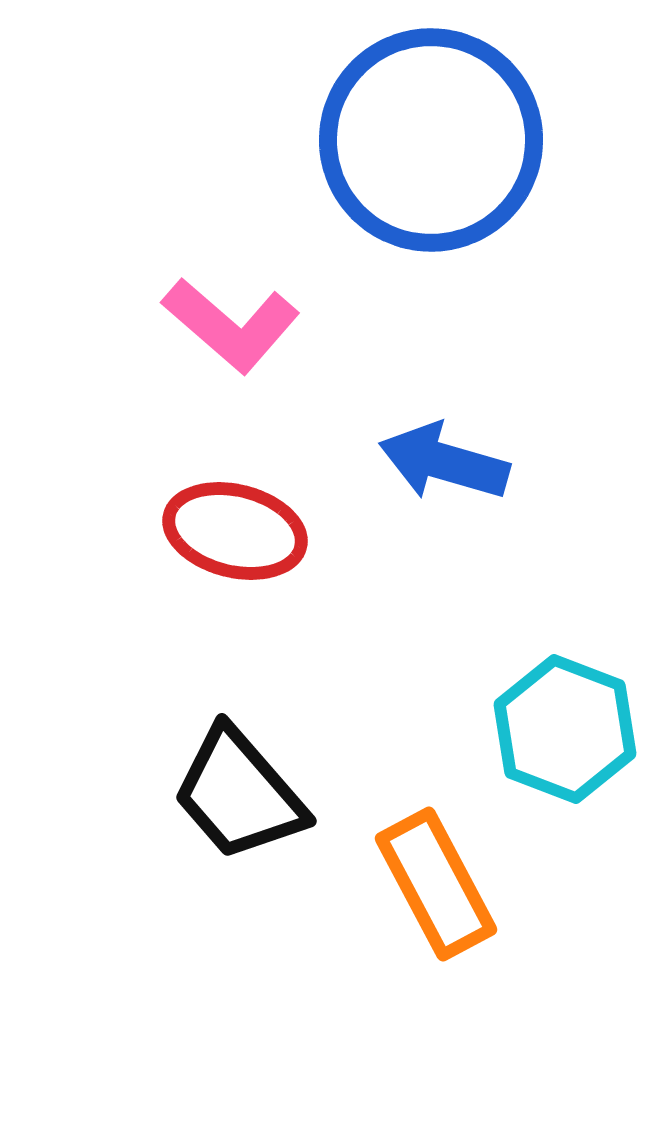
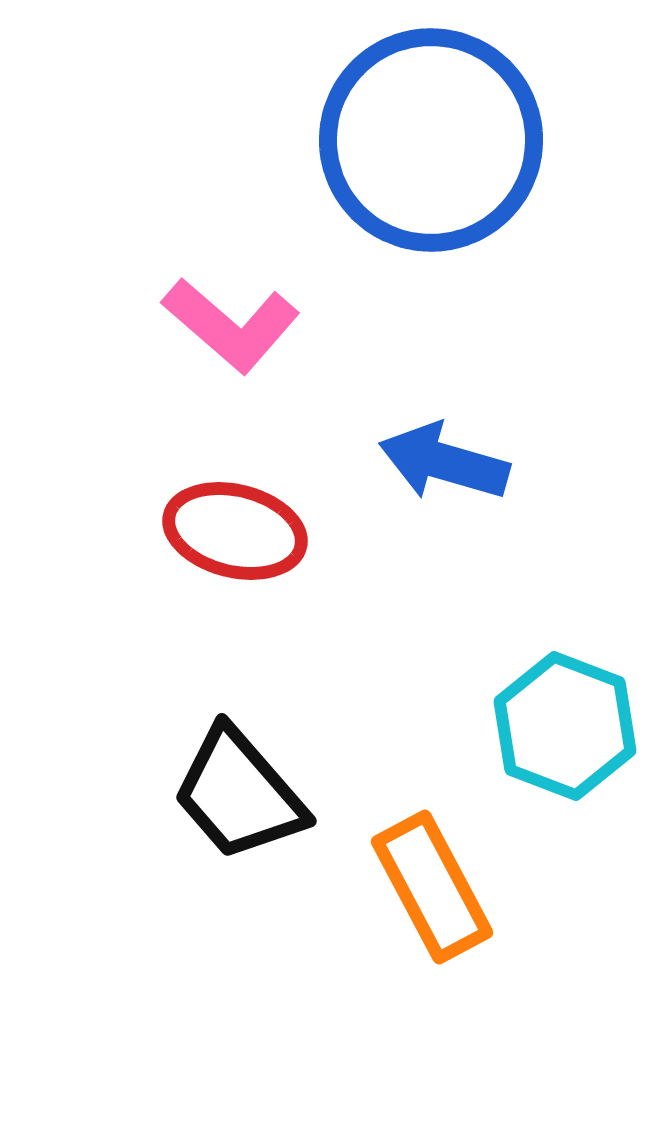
cyan hexagon: moved 3 px up
orange rectangle: moved 4 px left, 3 px down
